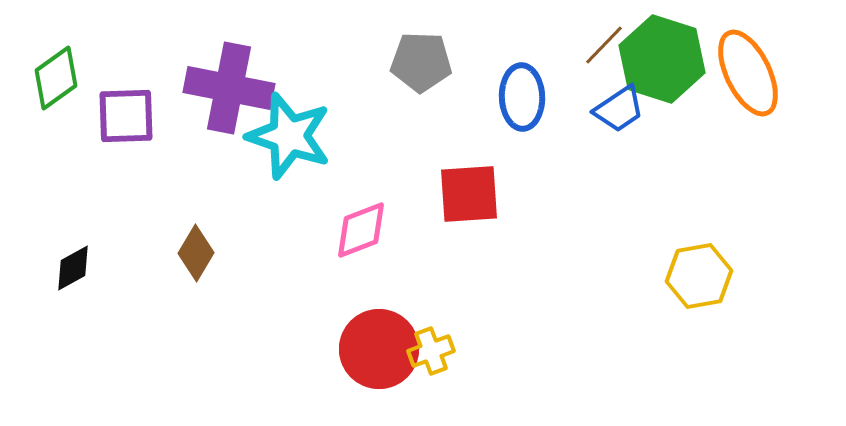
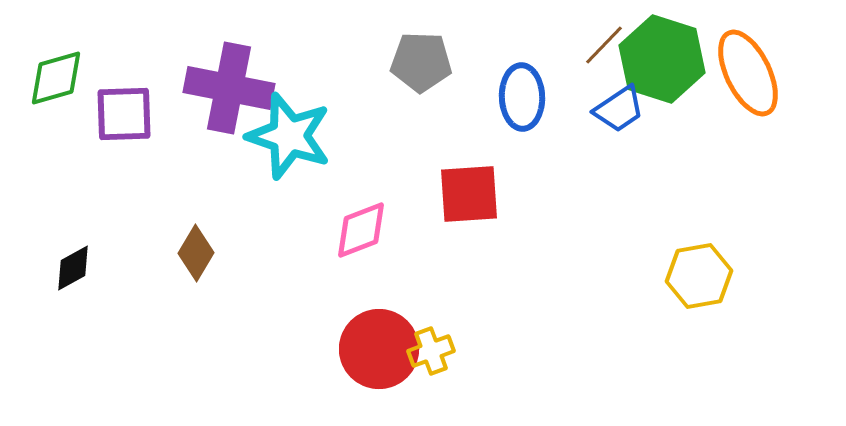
green diamond: rotated 20 degrees clockwise
purple square: moved 2 px left, 2 px up
